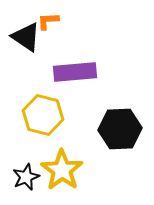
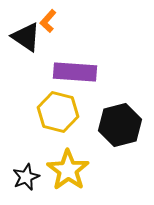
orange L-shape: rotated 45 degrees counterclockwise
purple rectangle: rotated 9 degrees clockwise
yellow hexagon: moved 15 px right, 3 px up
black hexagon: moved 4 px up; rotated 12 degrees counterclockwise
yellow star: moved 6 px right
